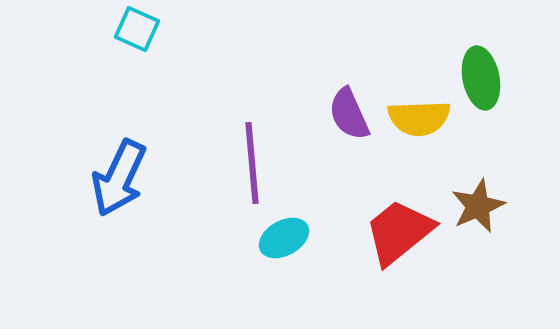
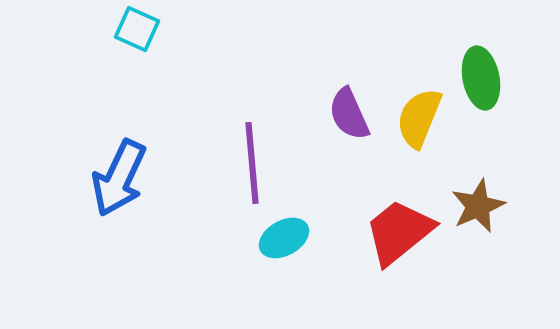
yellow semicircle: rotated 114 degrees clockwise
